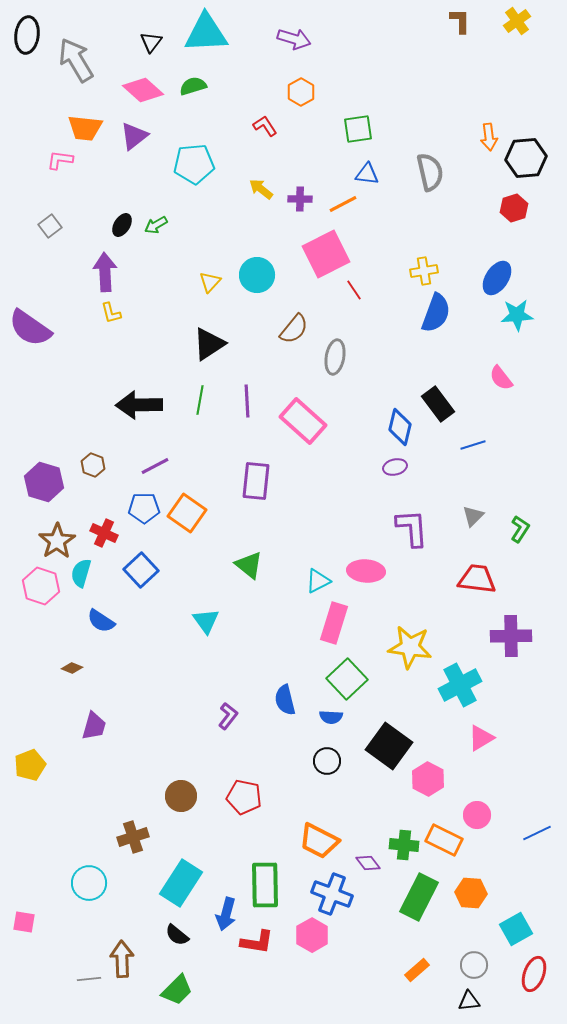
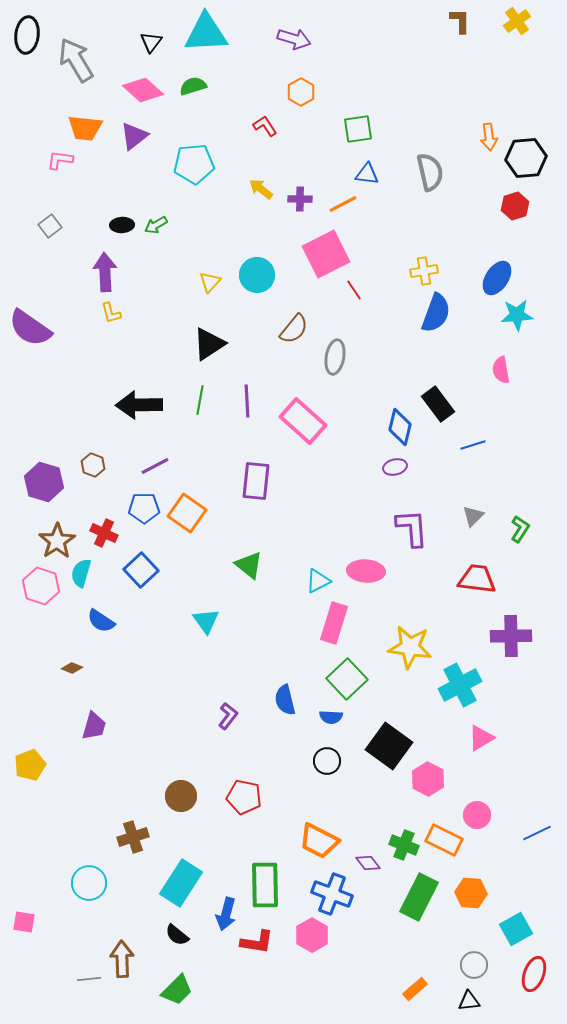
red hexagon at (514, 208): moved 1 px right, 2 px up
black ellipse at (122, 225): rotated 55 degrees clockwise
pink semicircle at (501, 378): moved 8 px up; rotated 28 degrees clockwise
green cross at (404, 845): rotated 16 degrees clockwise
orange rectangle at (417, 970): moved 2 px left, 19 px down
